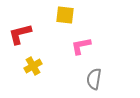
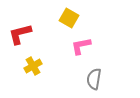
yellow square: moved 4 px right, 3 px down; rotated 24 degrees clockwise
